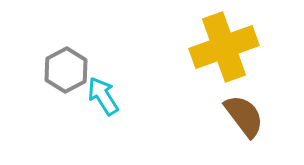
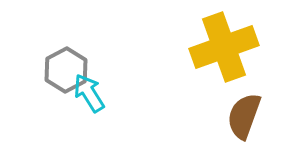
cyan arrow: moved 14 px left, 3 px up
brown semicircle: rotated 123 degrees counterclockwise
